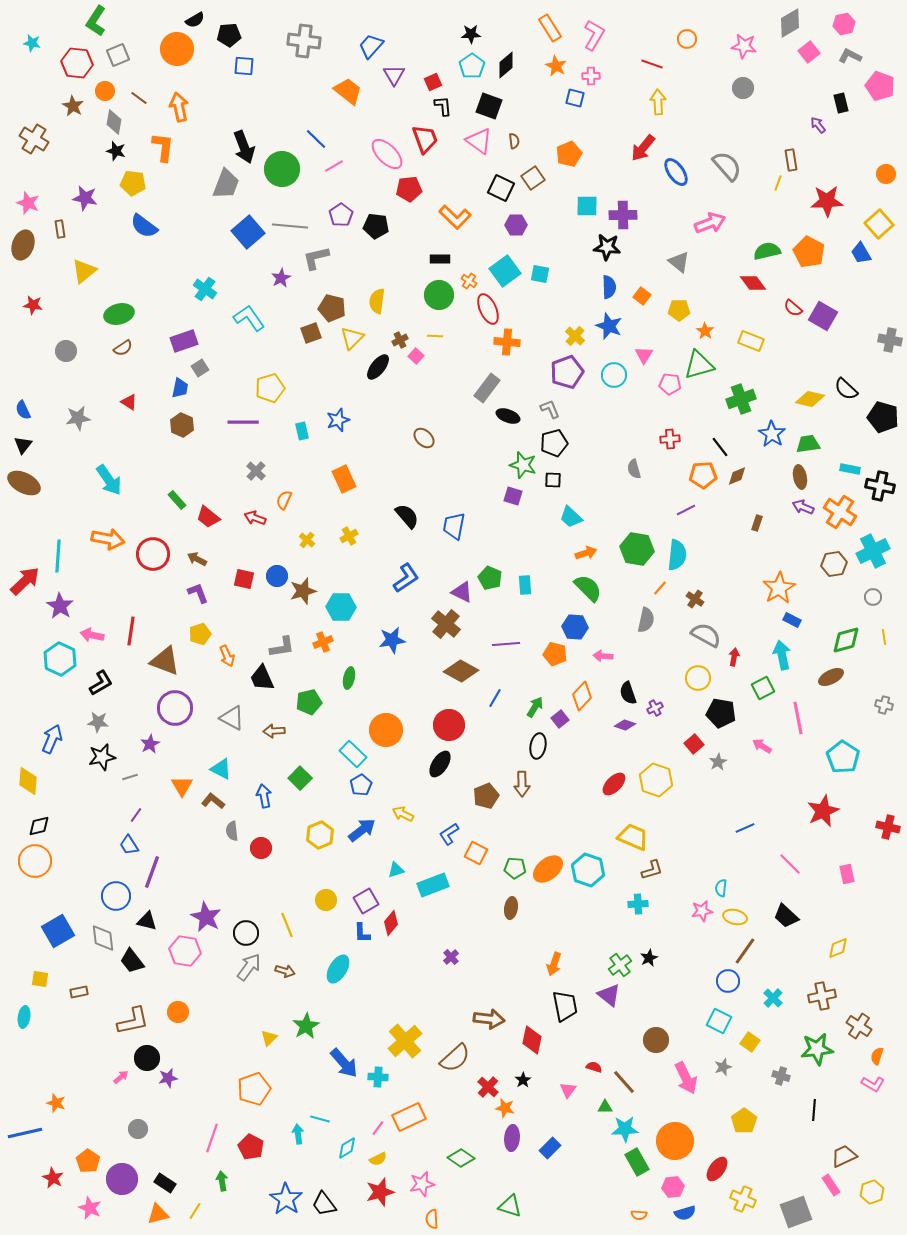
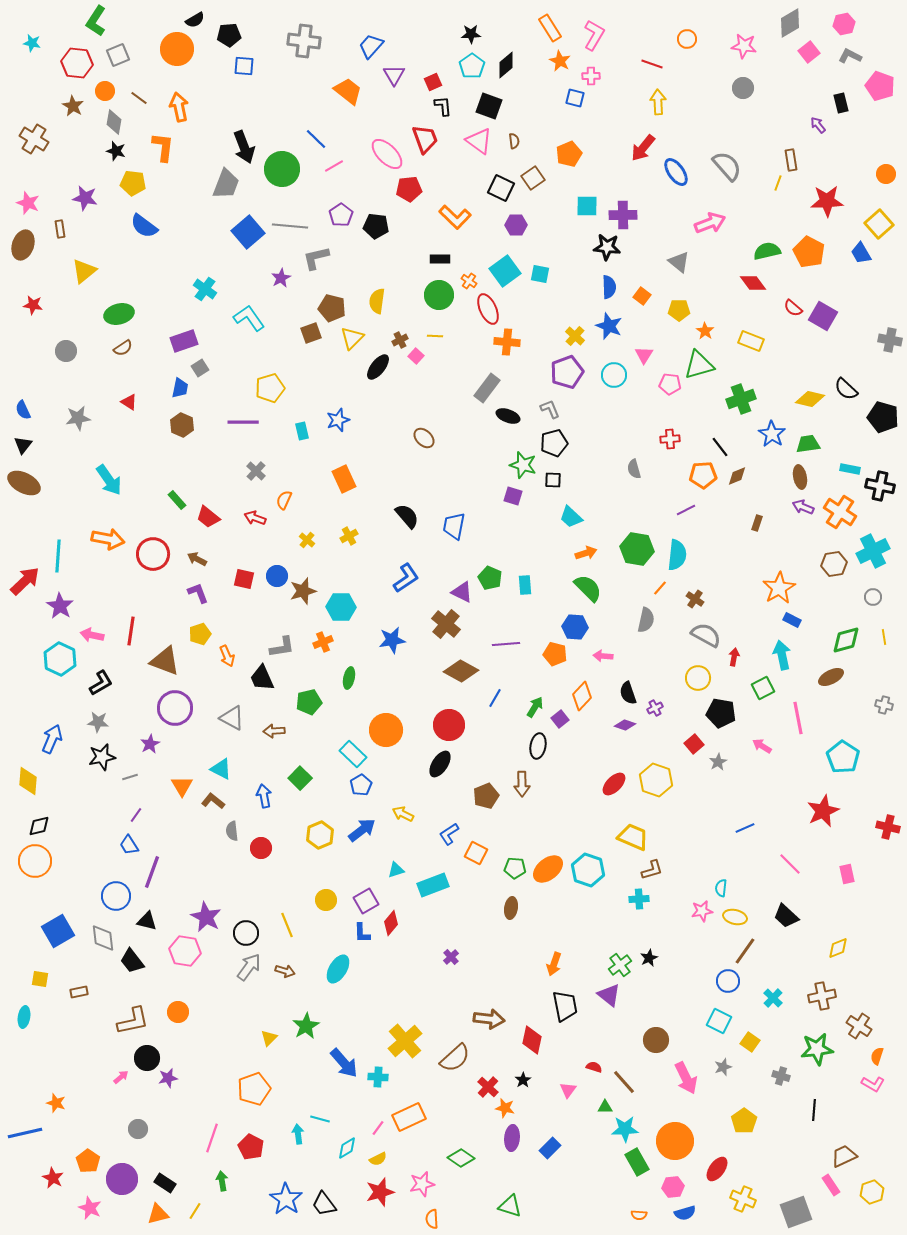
orange star at (556, 66): moved 4 px right, 5 px up
cyan cross at (638, 904): moved 1 px right, 5 px up
